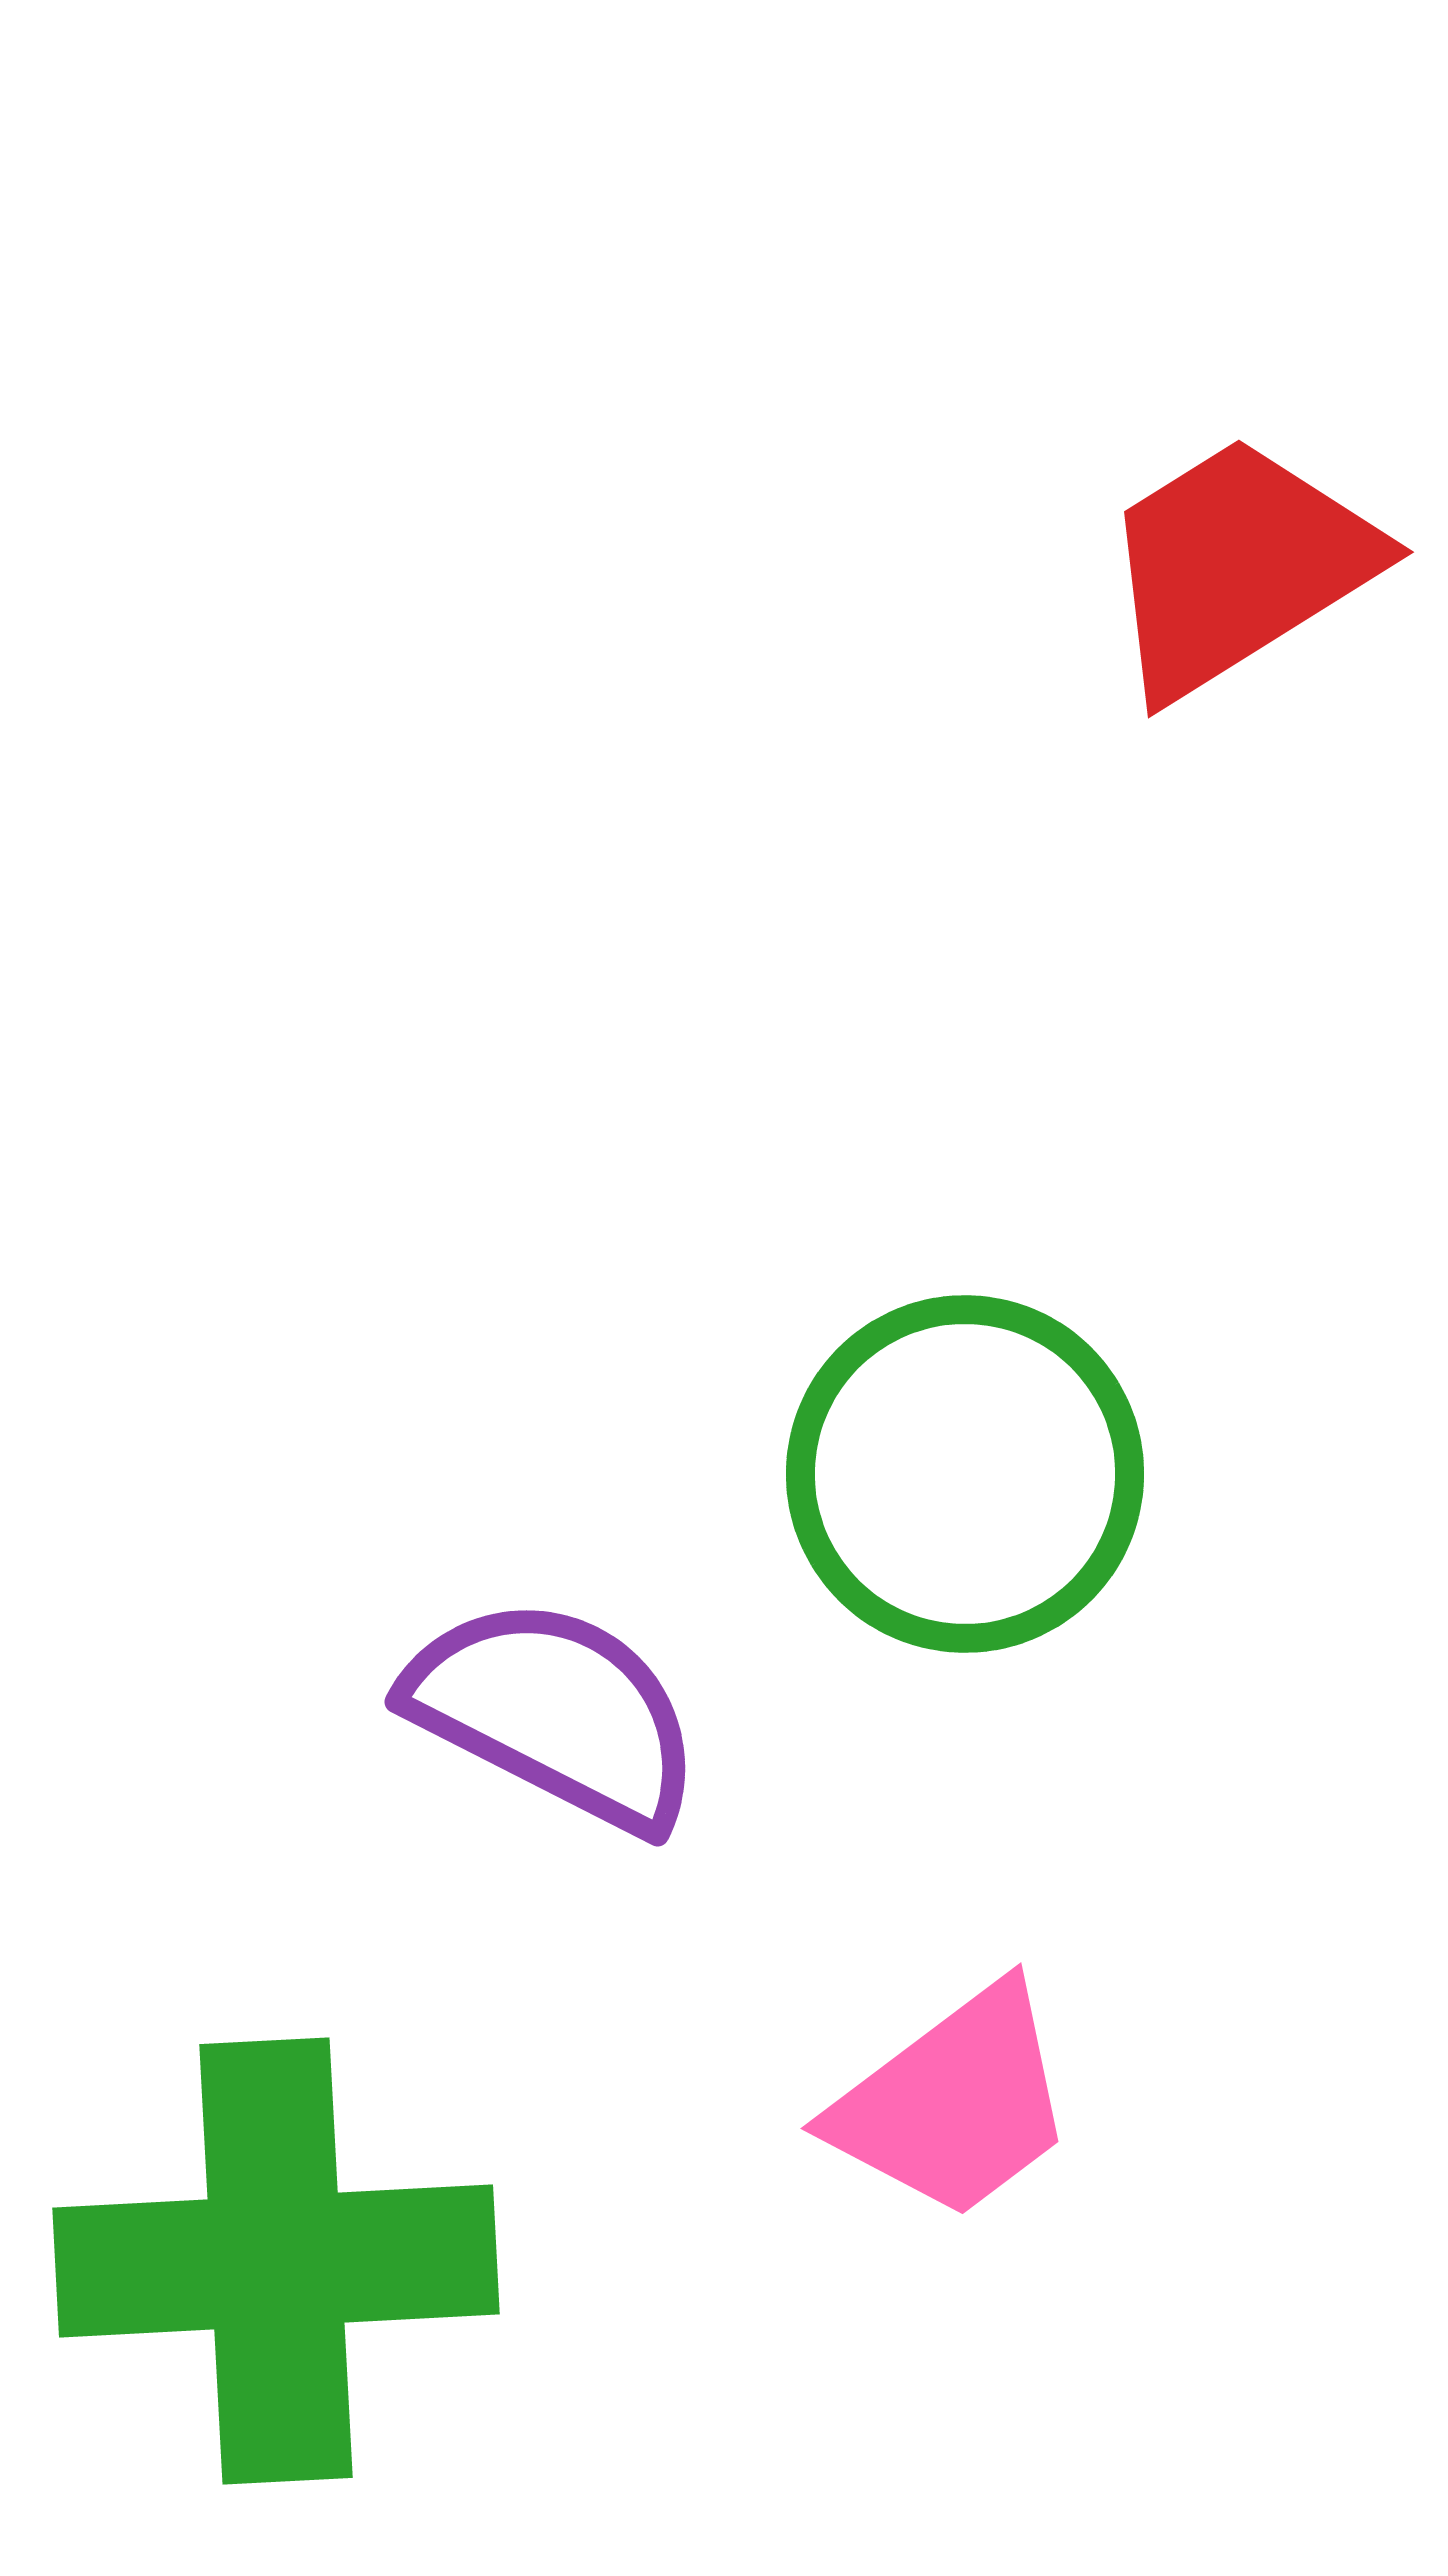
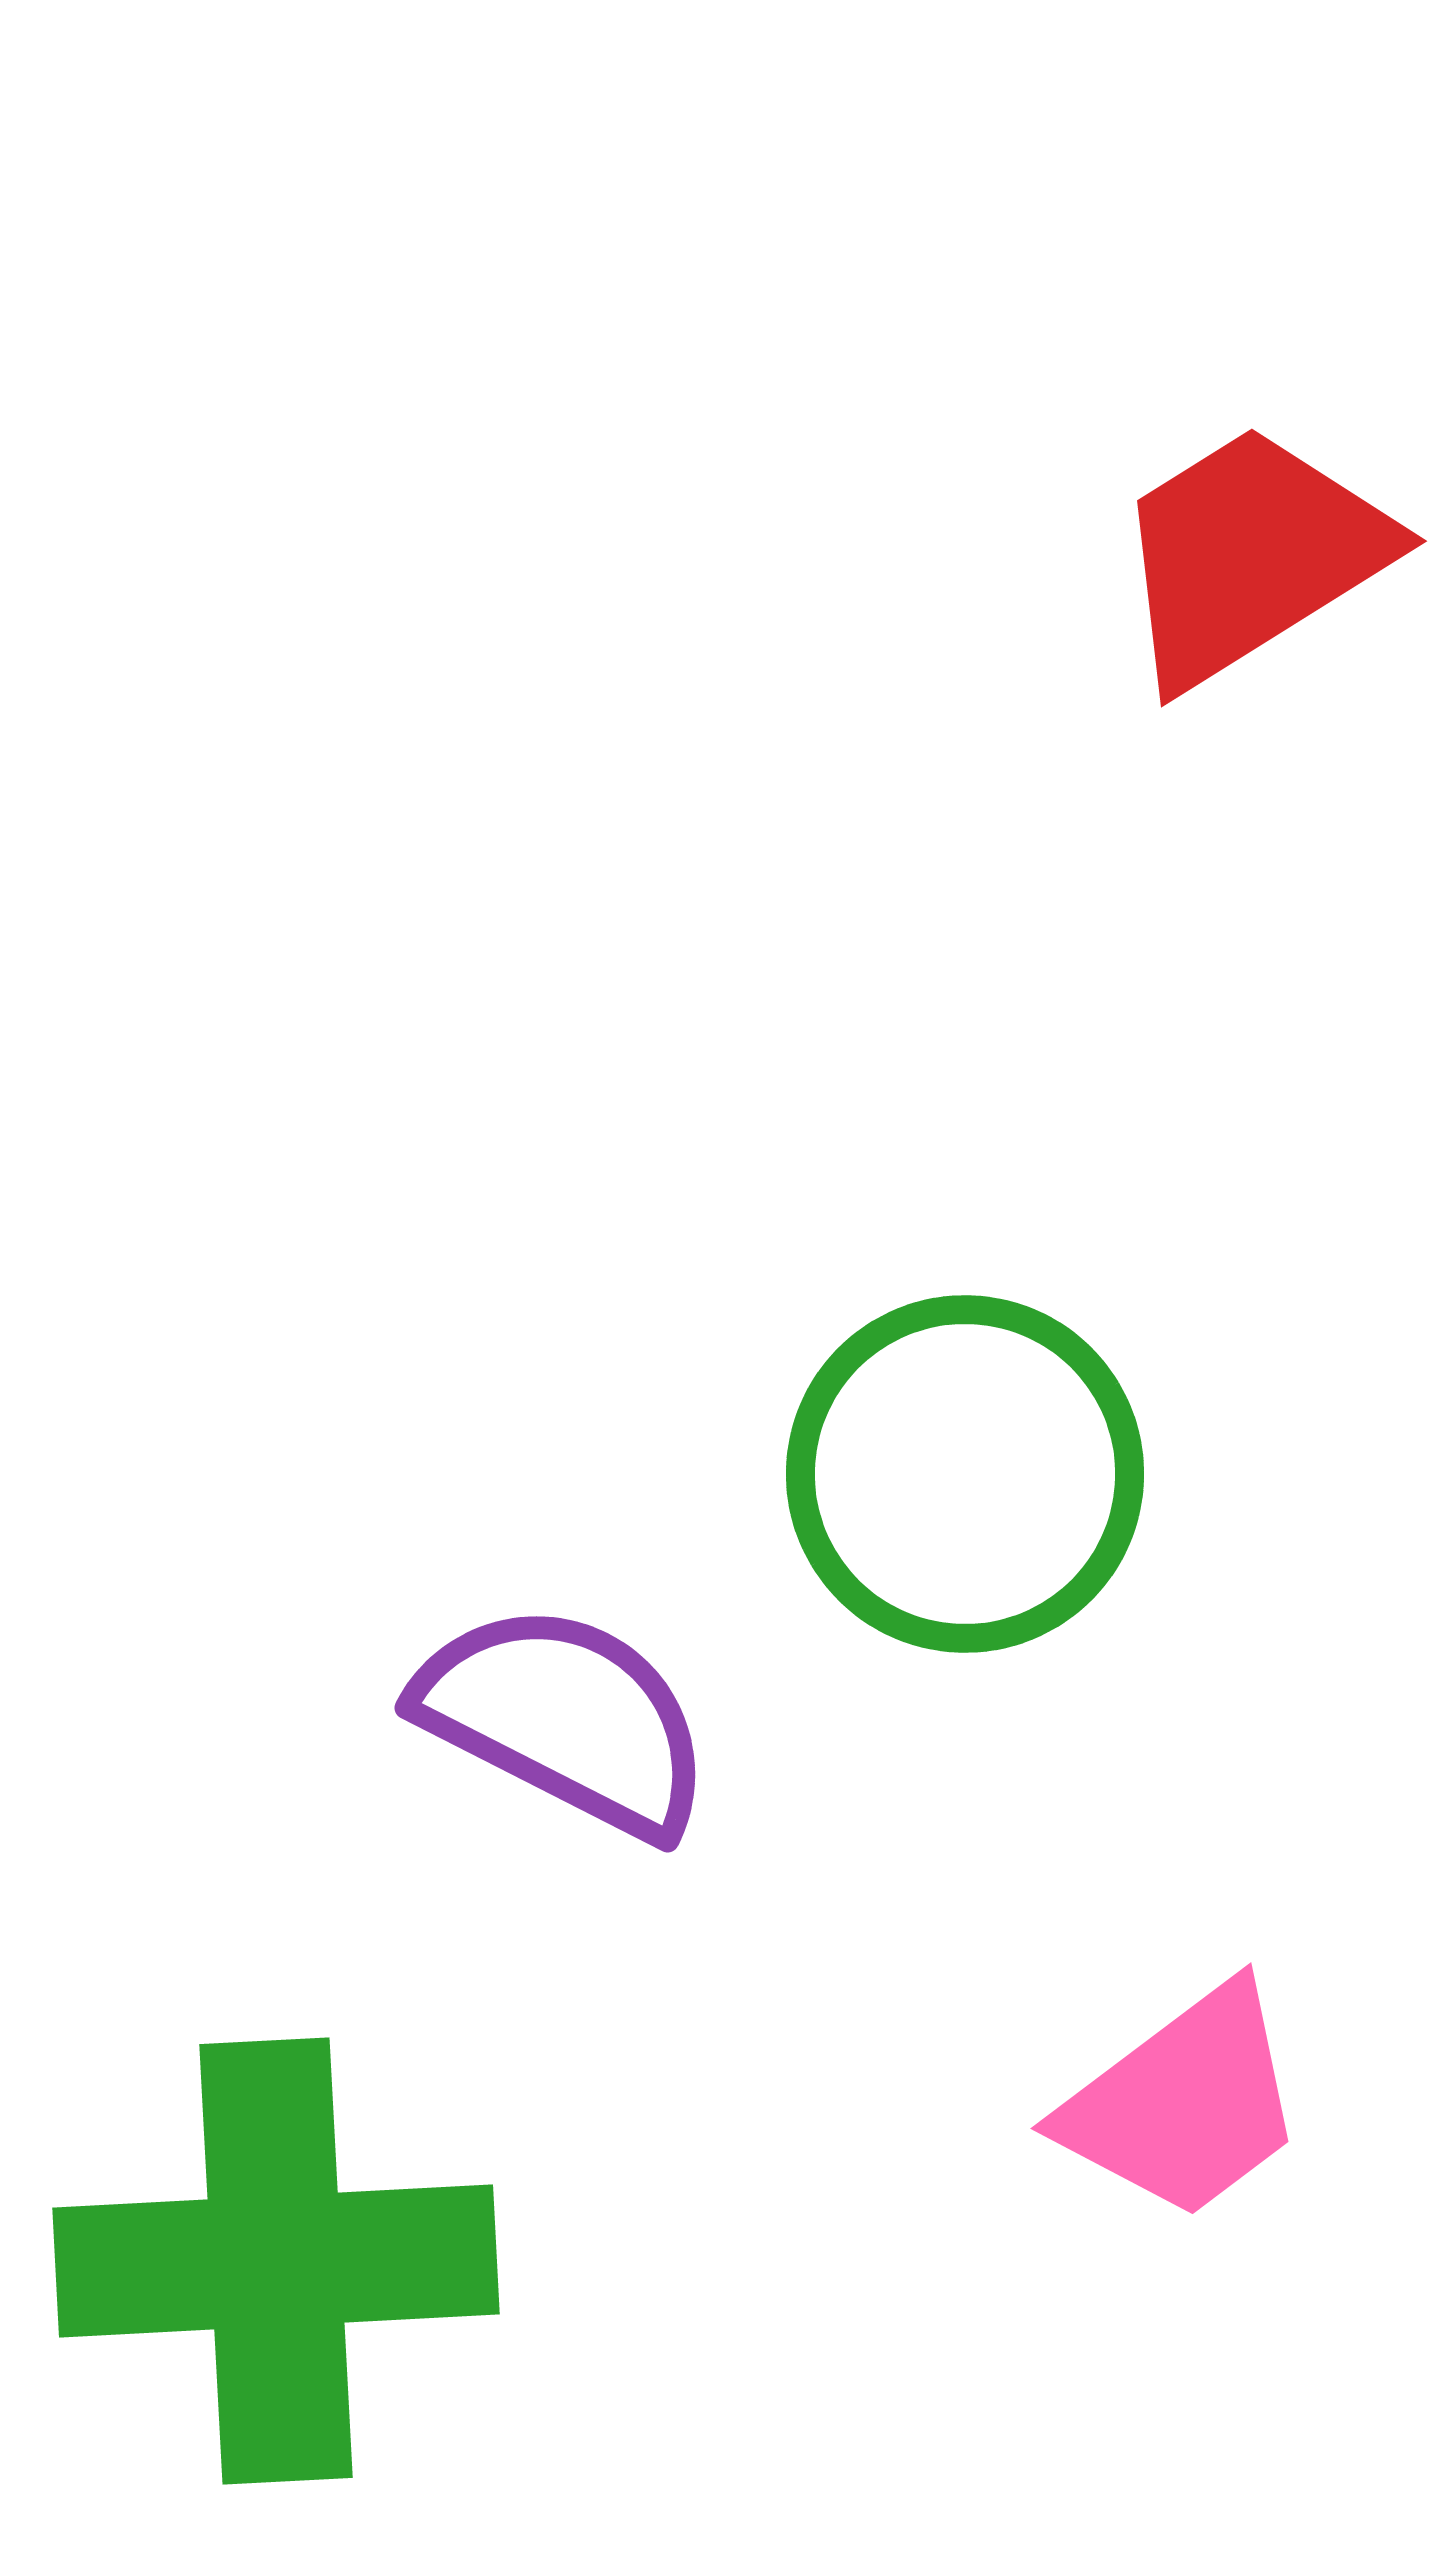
red trapezoid: moved 13 px right, 11 px up
purple semicircle: moved 10 px right, 6 px down
pink trapezoid: moved 230 px right
